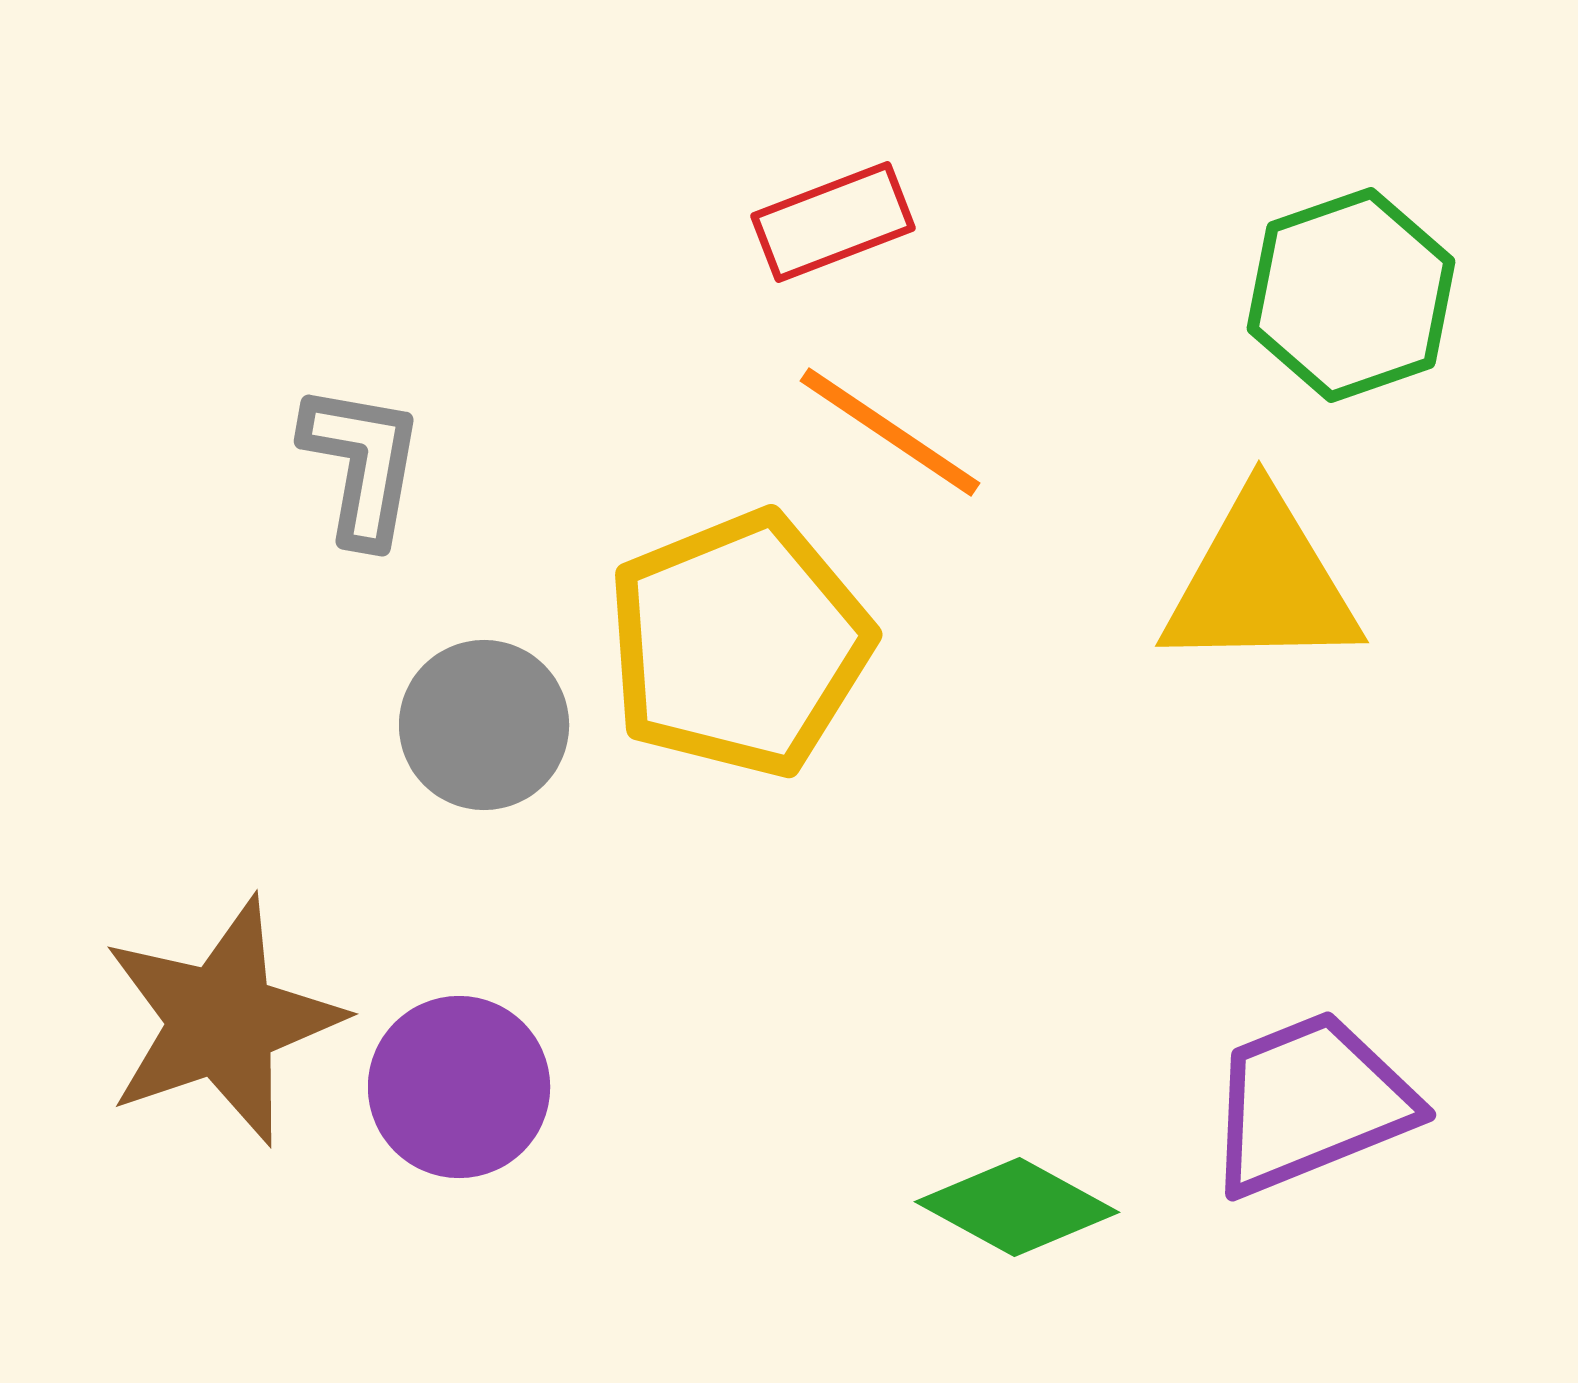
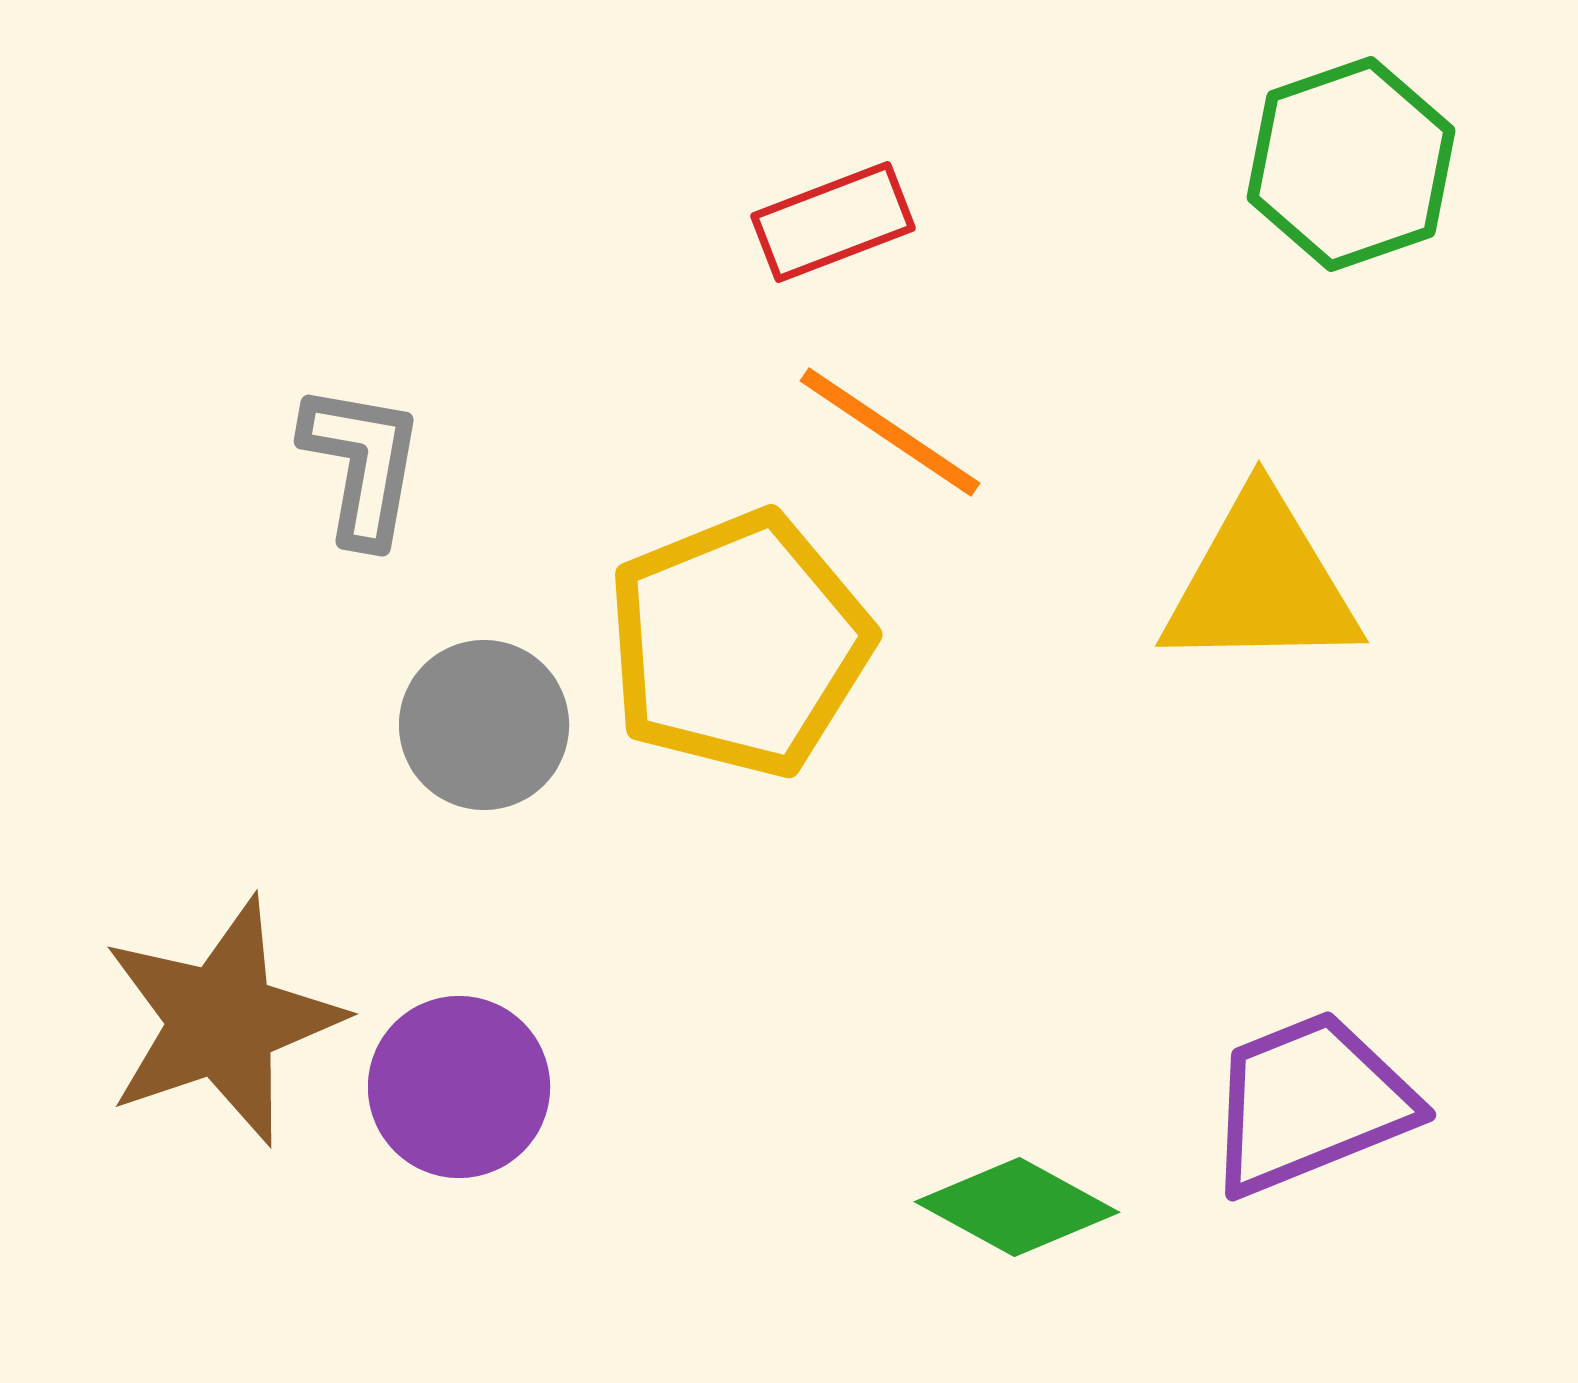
green hexagon: moved 131 px up
